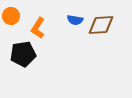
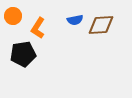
orange circle: moved 2 px right
blue semicircle: rotated 21 degrees counterclockwise
